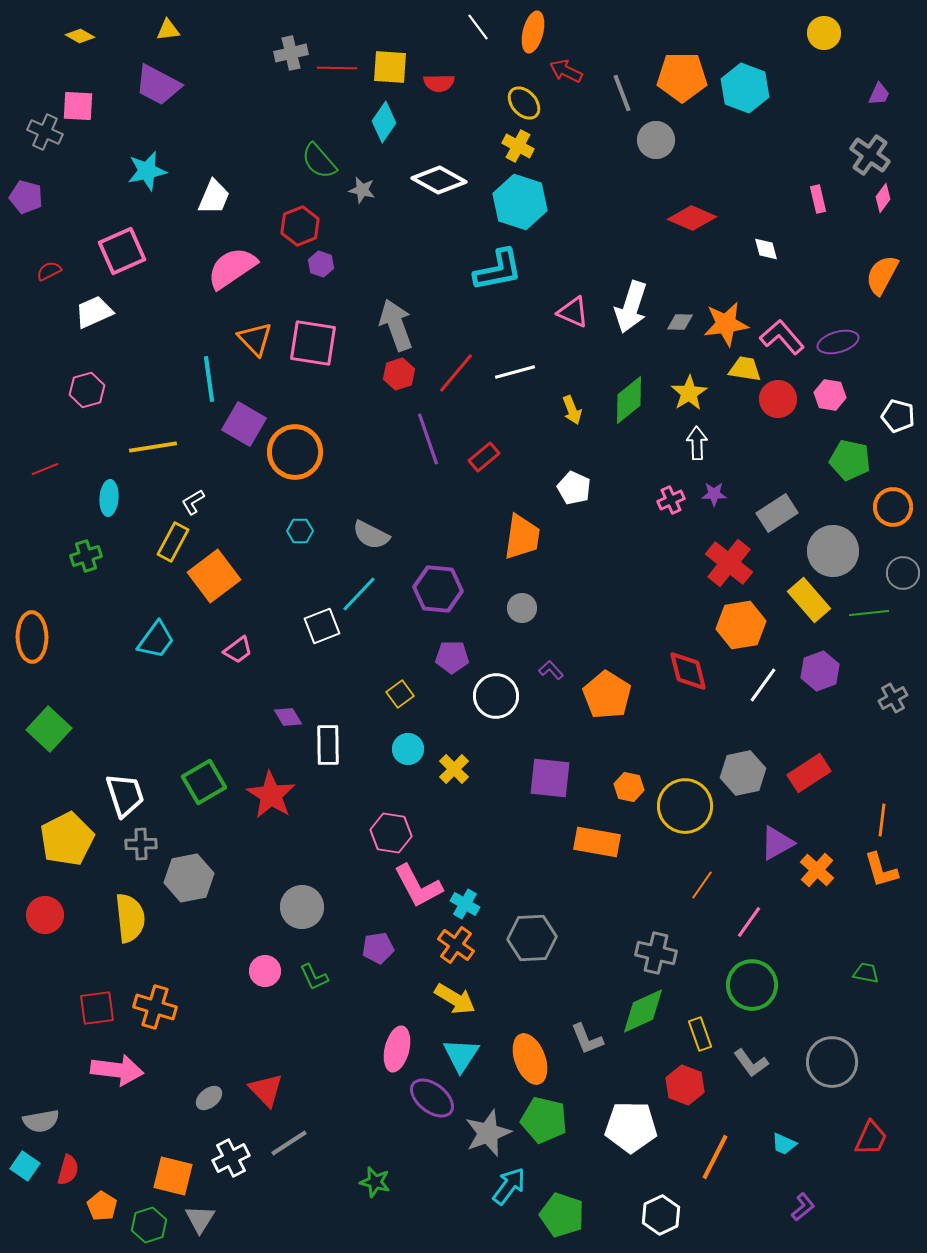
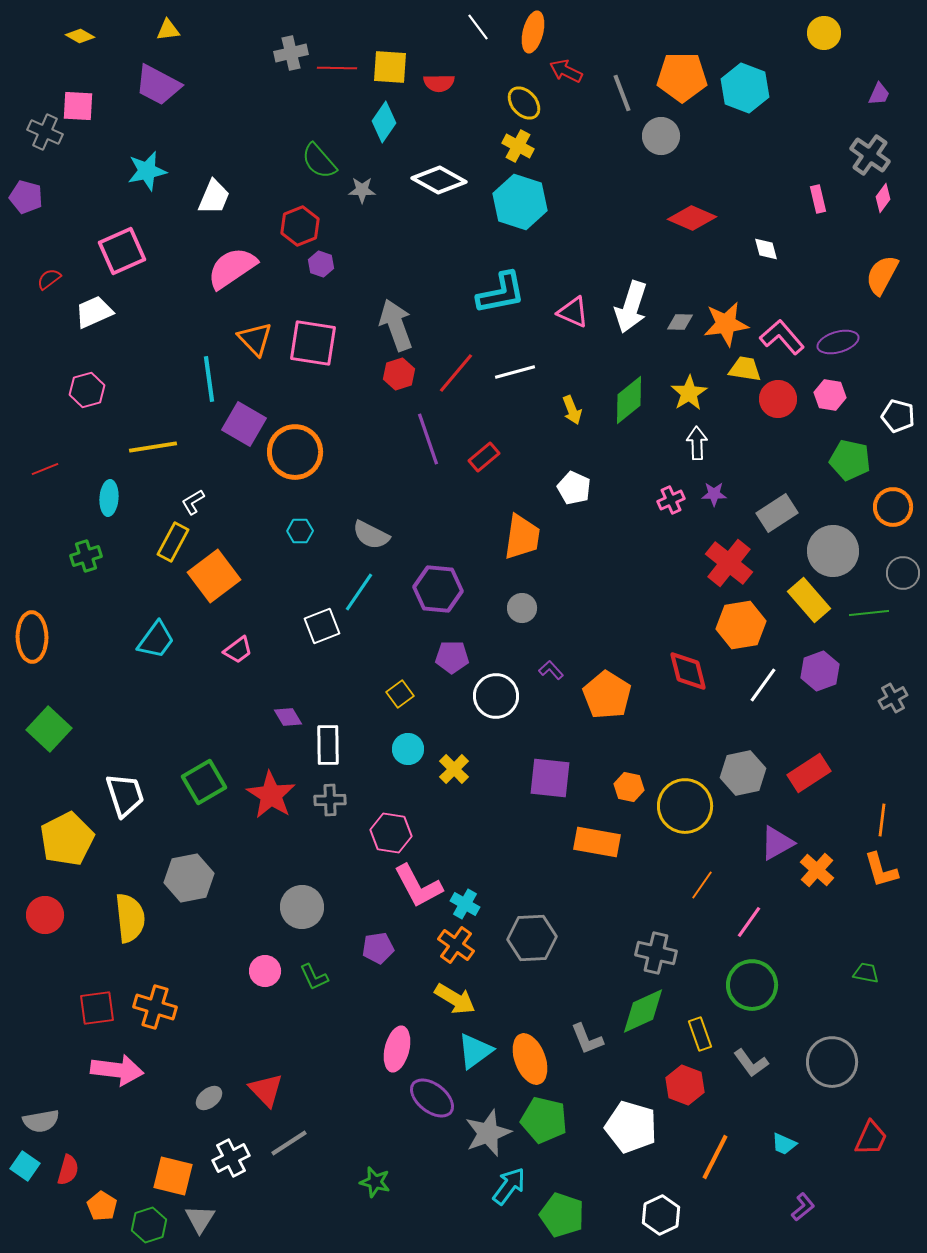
gray circle at (656, 140): moved 5 px right, 4 px up
gray star at (362, 190): rotated 12 degrees counterclockwise
cyan L-shape at (498, 270): moved 3 px right, 23 px down
red semicircle at (49, 271): moved 8 px down; rotated 10 degrees counterclockwise
cyan line at (359, 594): moved 2 px up; rotated 9 degrees counterclockwise
gray cross at (141, 844): moved 189 px right, 44 px up
cyan triangle at (461, 1055): moved 14 px right, 4 px up; rotated 21 degrees clockwise
white pentagon at (631, 1127): rotated 15 degrees clockwise
